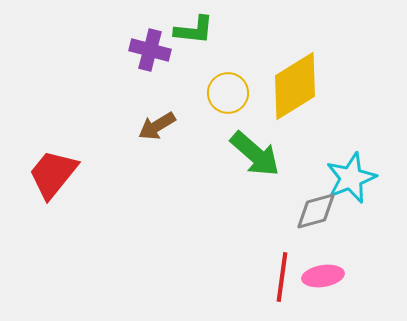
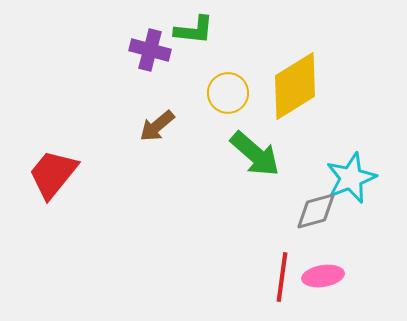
brown arrow: rotated 9 degrees counterclockwise
